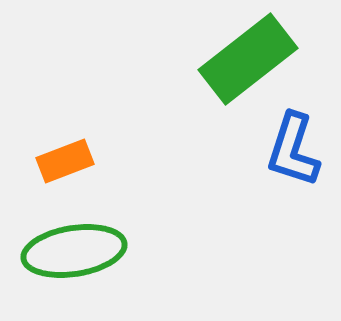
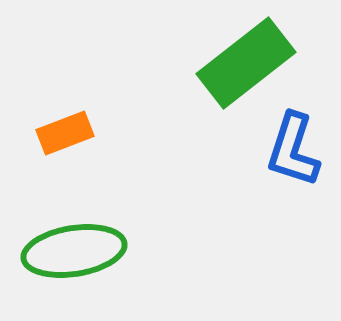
green rectangle: moved 2 px left, 4 px down
orange rectangle: moved 28 px up
